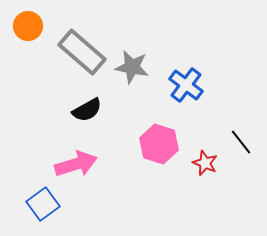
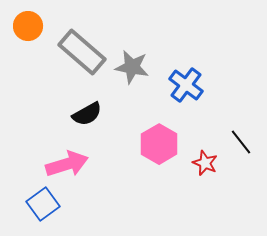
black semicircle: moved 4 px down
pink hexagon: rotated 12 degrees clockwise
pink arrow: moved 9 px left
